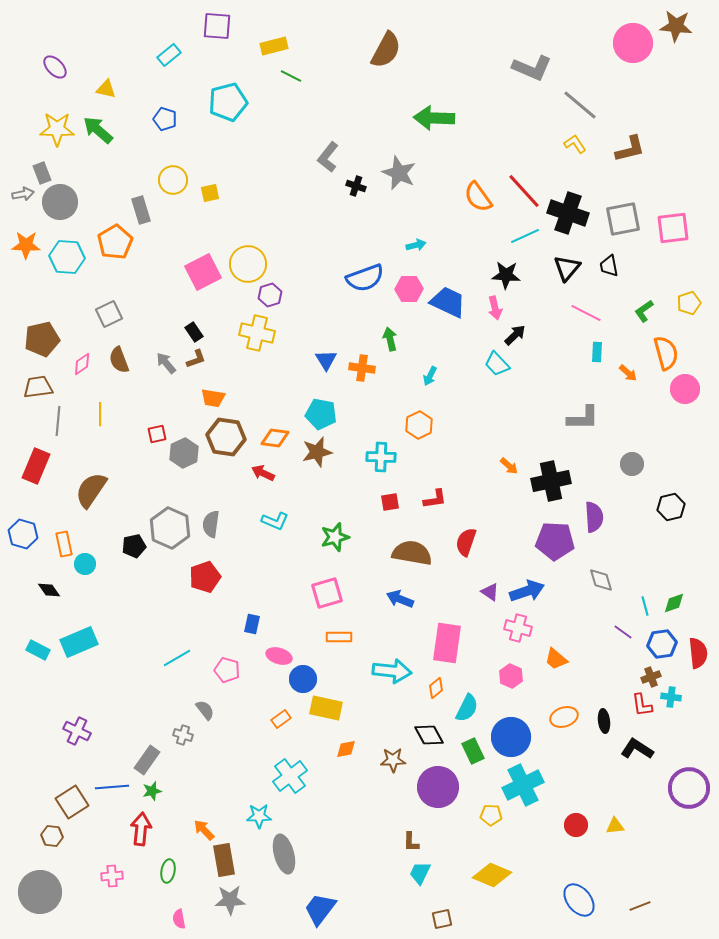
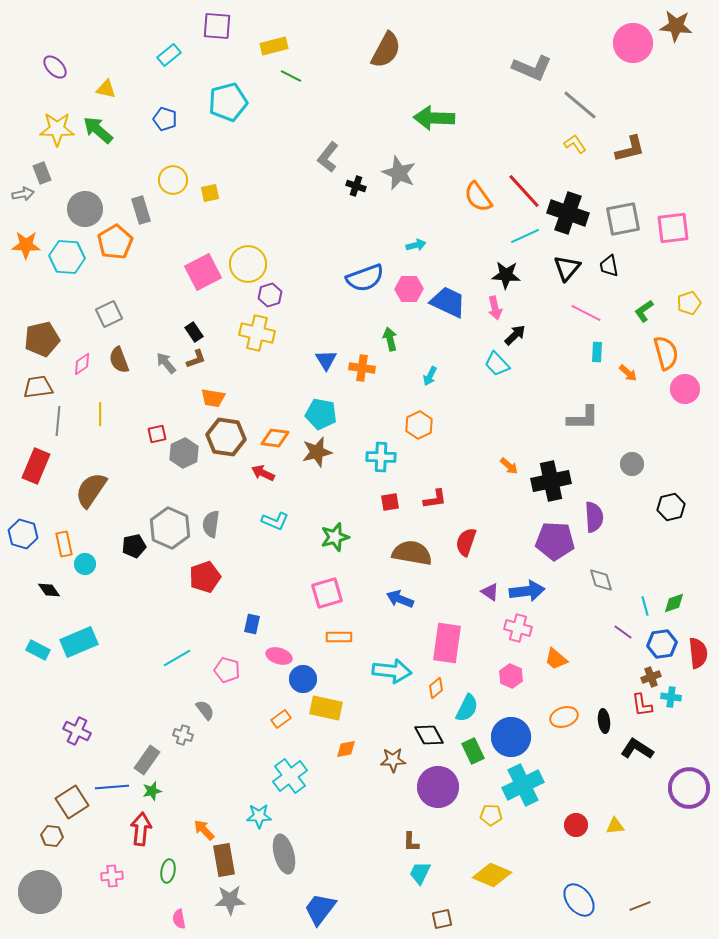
gray circle at (60, 202): moved 25 px right, 7 px down
blue arrow at (527, 591): rotated 12 degrees clockwise
